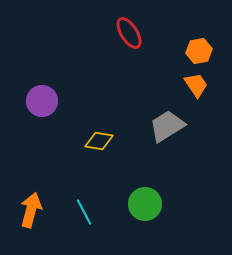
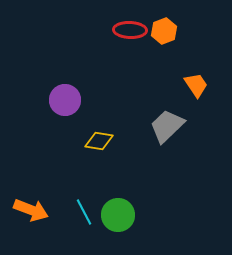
red ellipse: moved 1 px right, 3 px up; rotated 56 degrees counterclockwise
orange hexagon: moved 35 px left, 20 px up; rotated 10 degrees counterclockwise
purple circle: moved 23 px right, 1 px up
gray trapezoid: rotated 12 degrees counterclockwise
green circle: moved 27 px left, 11 px down
orange arrow: rotated 96 degrees clockwise
